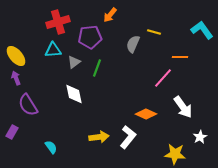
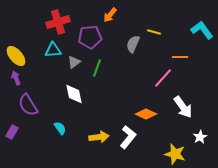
cyan semicircle: moved 9 px right, 19 px up
yellow star: rotated 10 degrees clockwise
